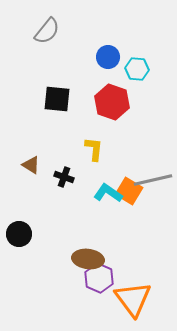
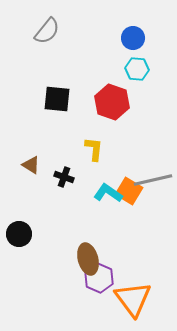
blue circle: moved 25 px right, 19 px up
brown ellipse: rotated 68 degrees clockwise
